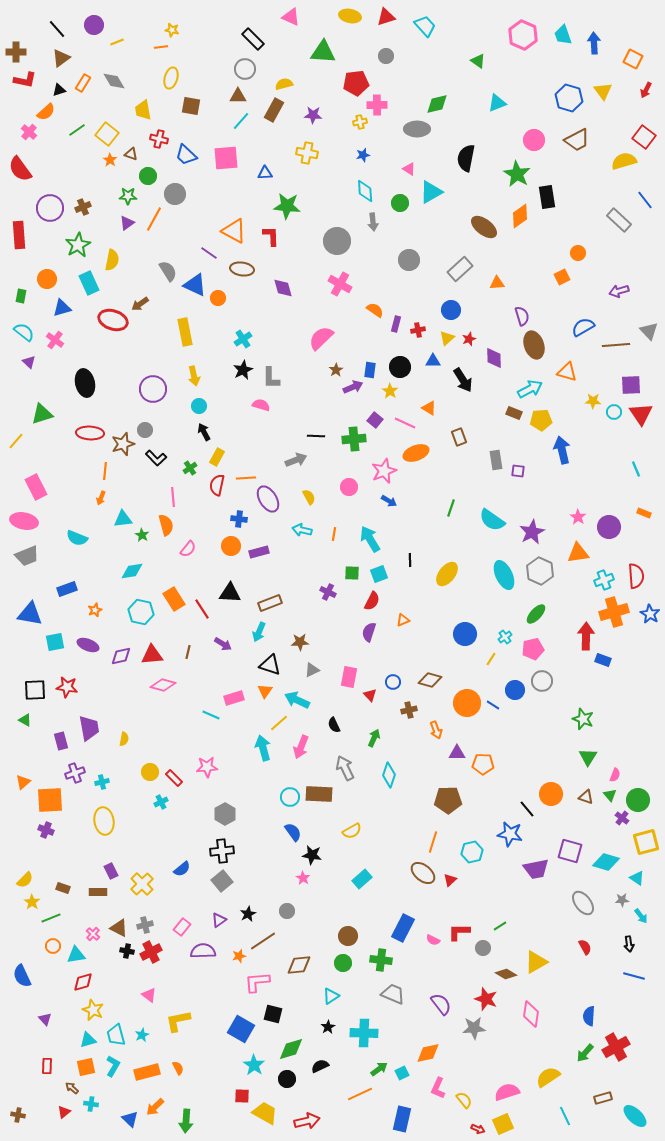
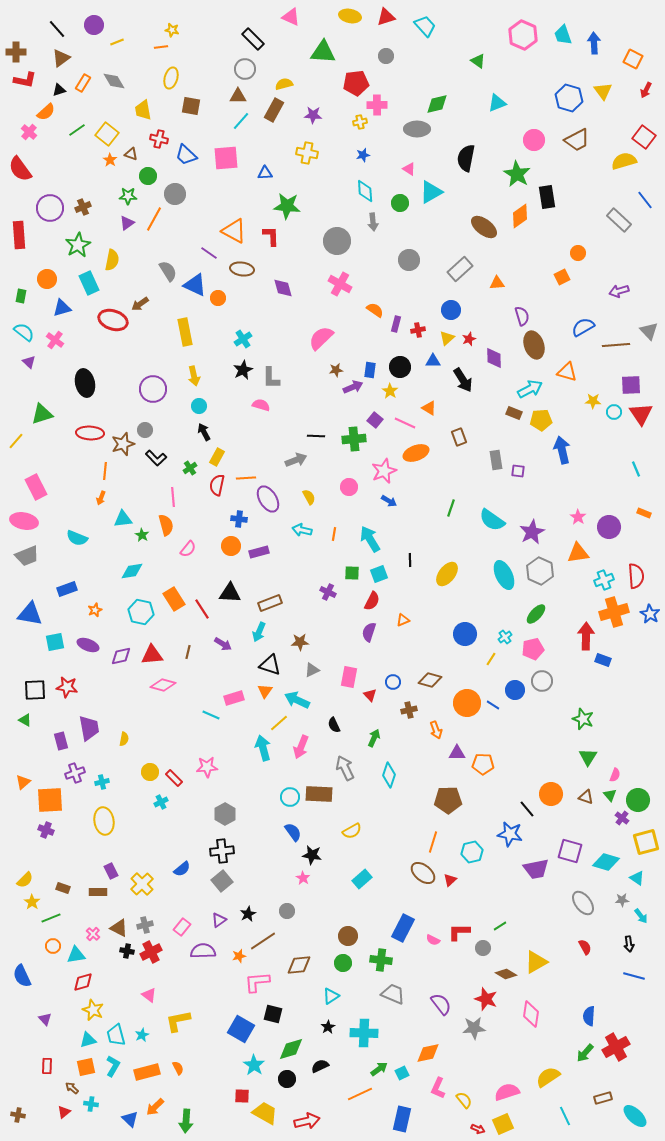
brown star at (336, 370): rotated 24 degrees clockwise
